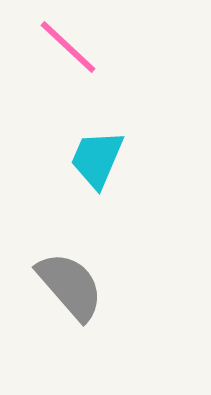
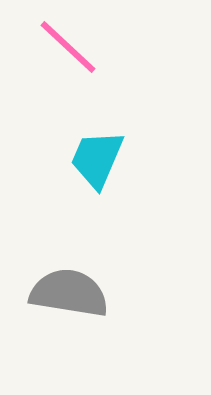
gray semicircle: moved 1 px left, 7 px down; rotated 40 degrees counterclockwise
